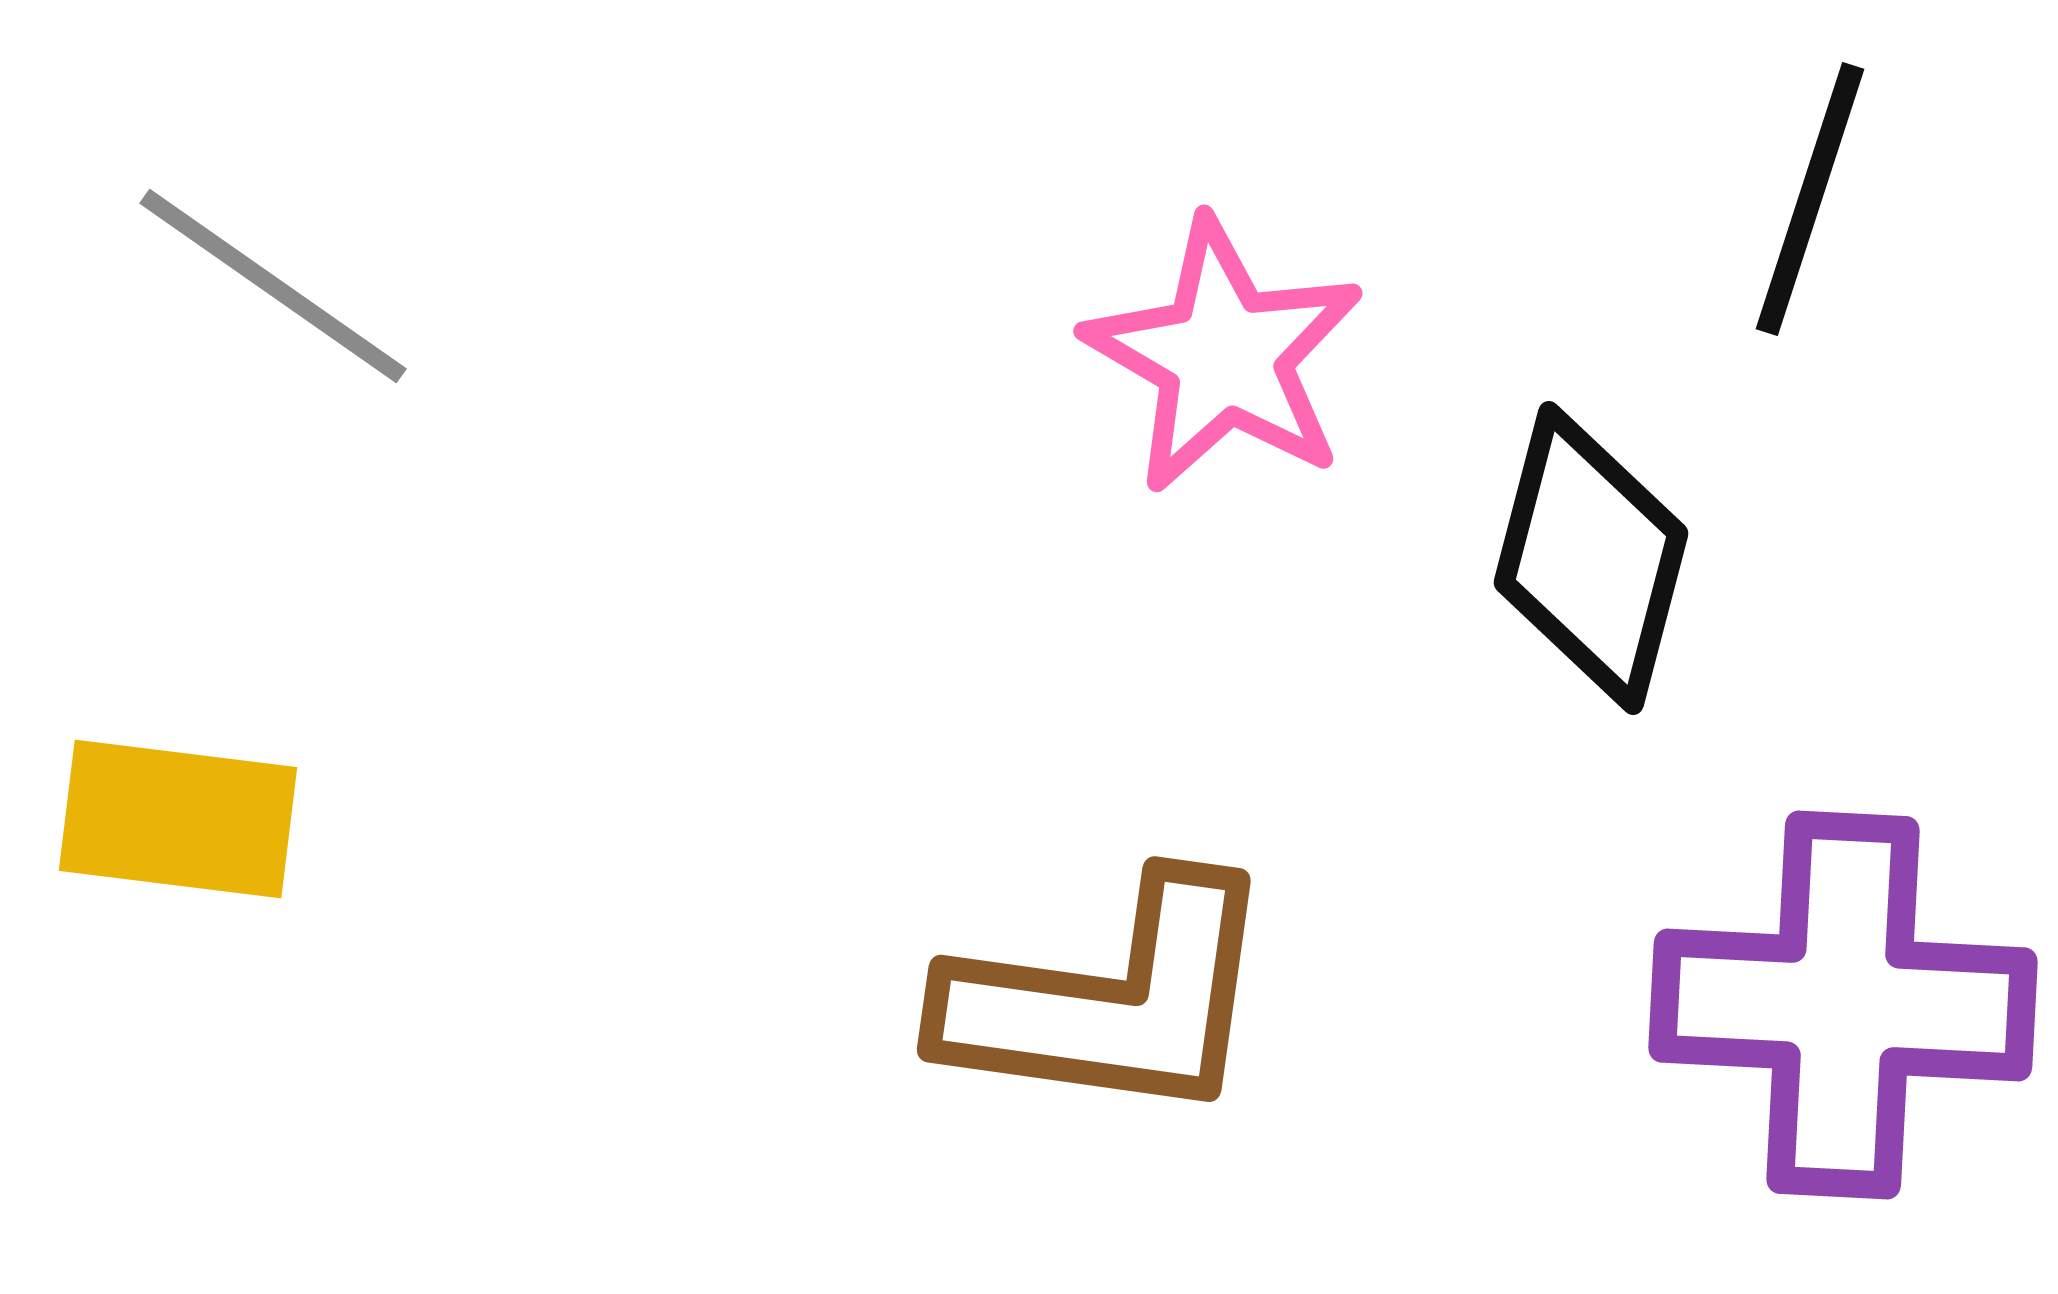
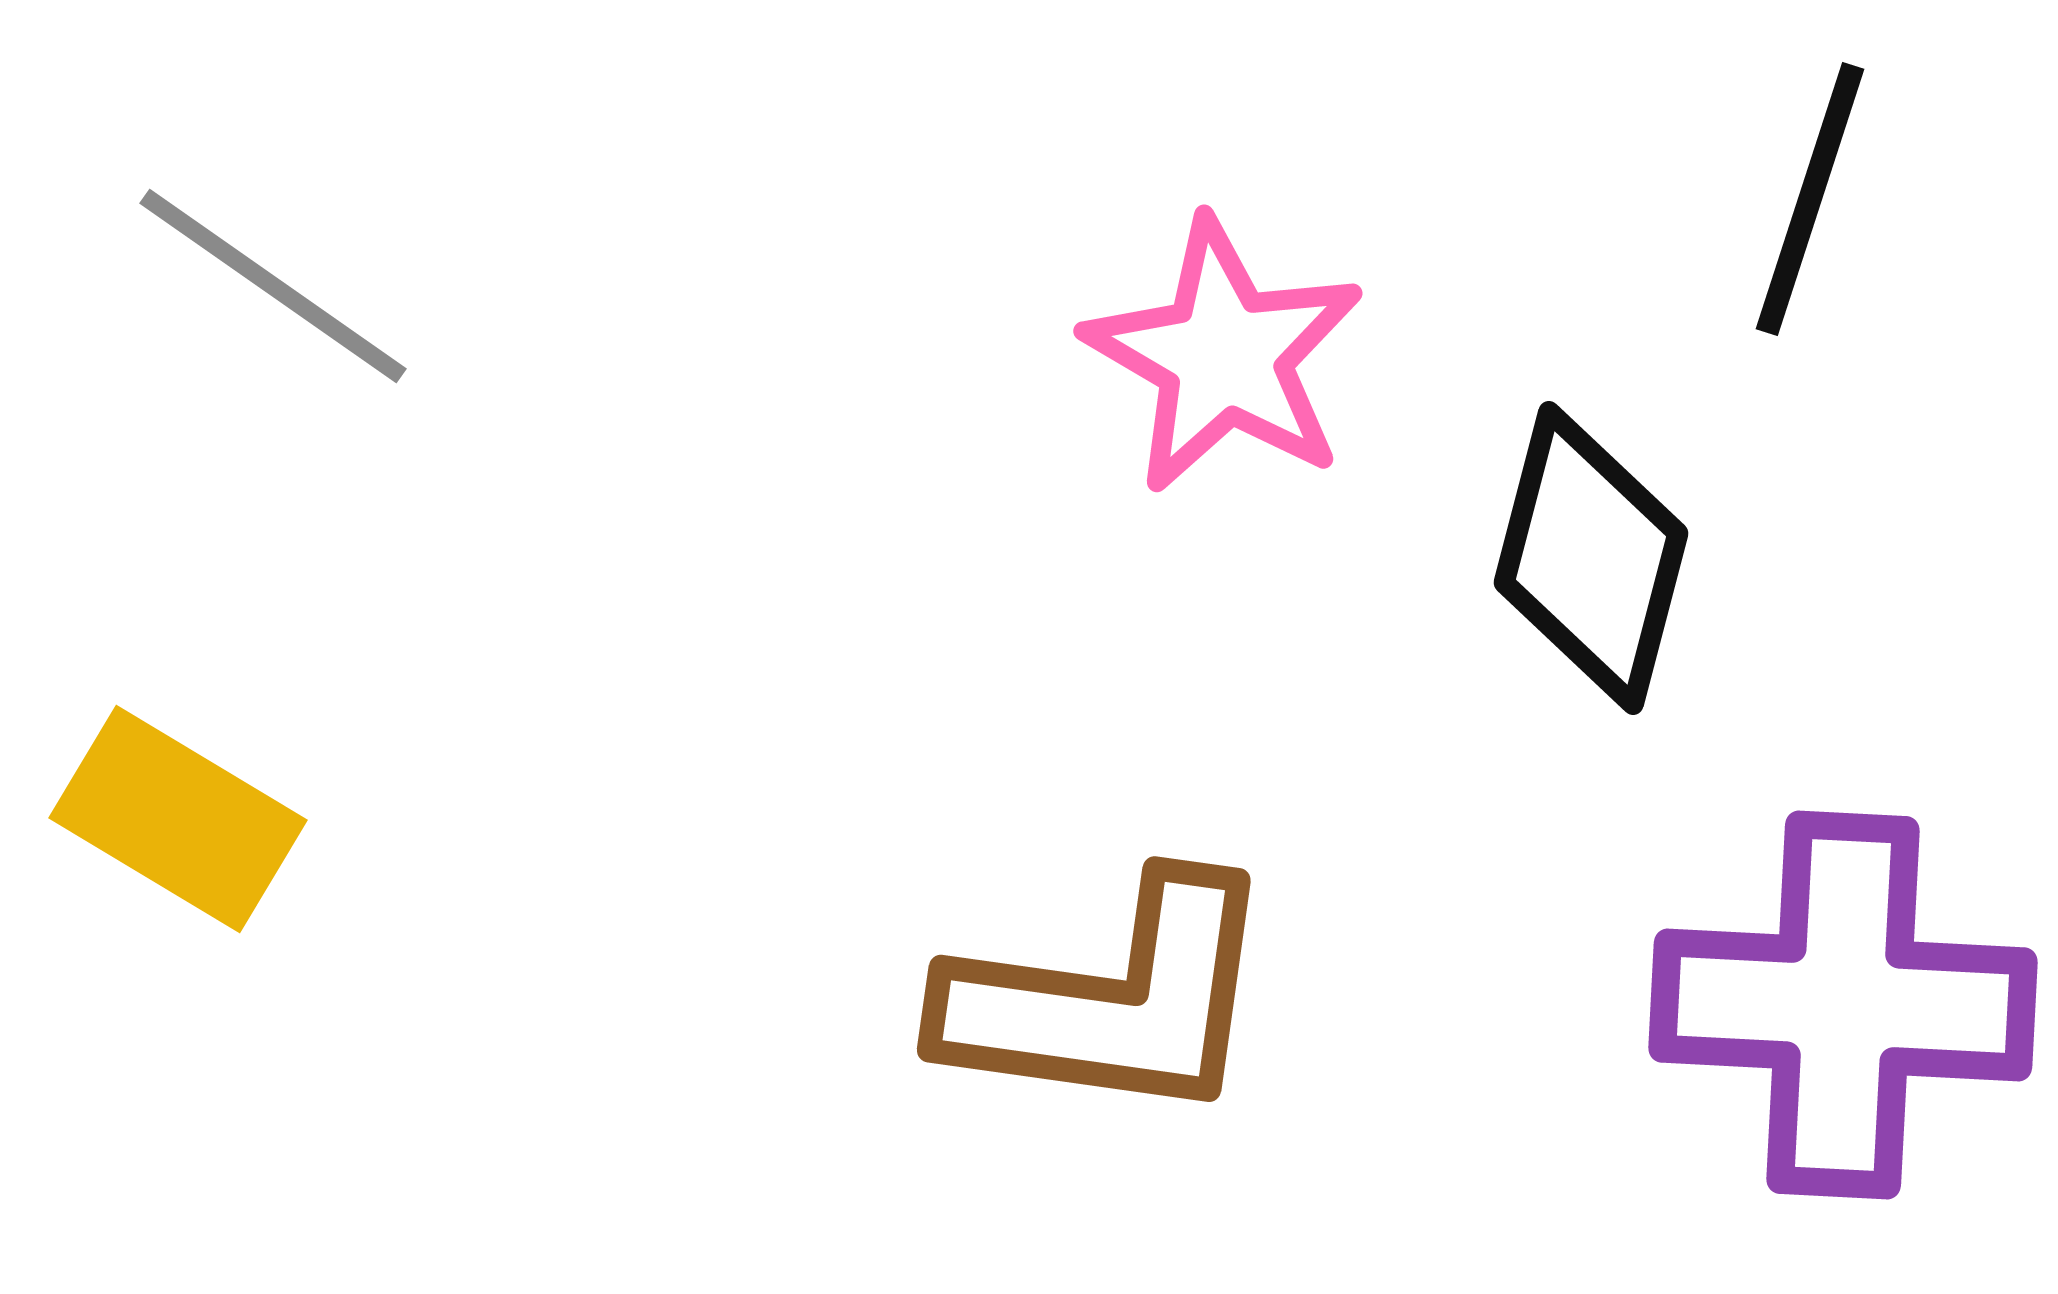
yellow rectangle: rotated 24 degrees clockwise
